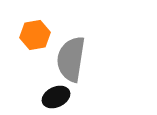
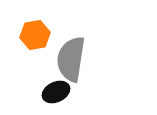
black ellipse: moved 5 px up
